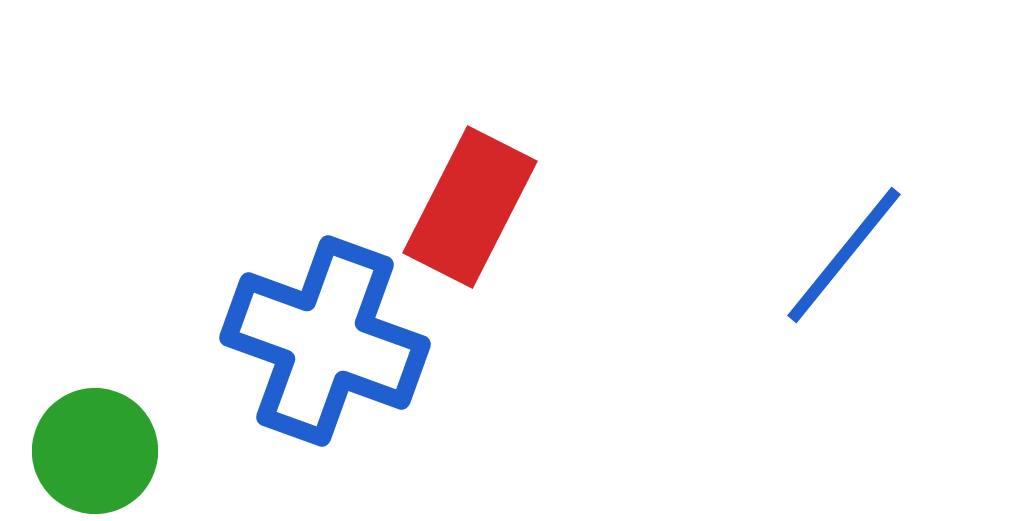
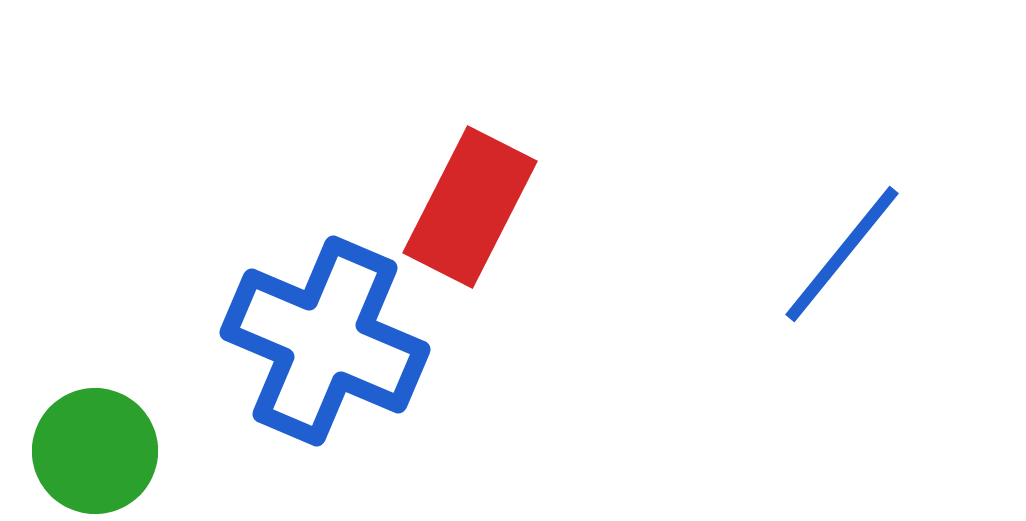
blue line: moved 2 px left, 1 px up
blue cross: rotated 3 degrees clockwise
